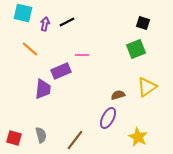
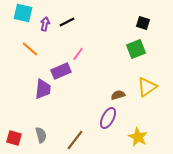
pink line: moved 4 px left, 1 px up; rotated 56 degrees counterclockwise
